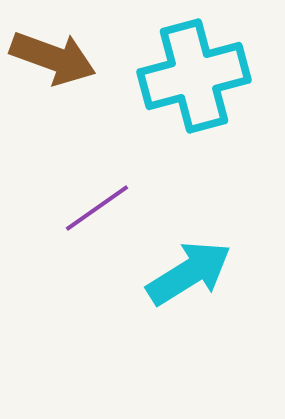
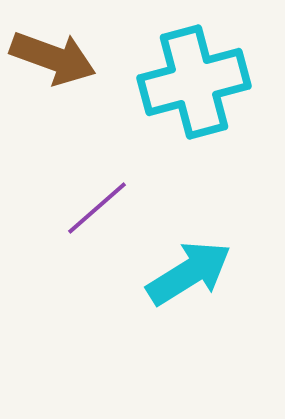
cyan cross: moved 6 px down
purple line: rotated 6 degrees counterclockwise
